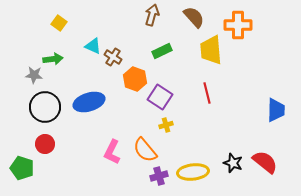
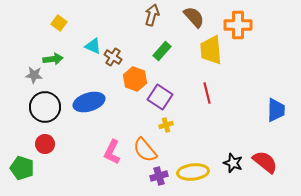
green rectangle: rotated 24 degrees counterclockwise
